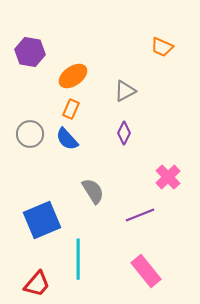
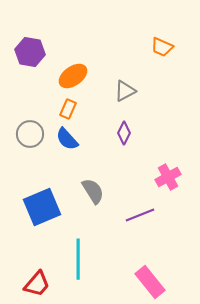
orange rectangle: moved 3 px left
pink cross: rotated 15 degrees clockwise
blue square: moved 13 px up
pink rectangle: moved 4 px right, 11 px down
